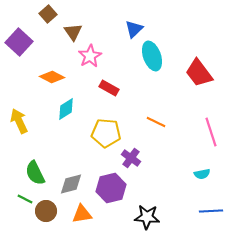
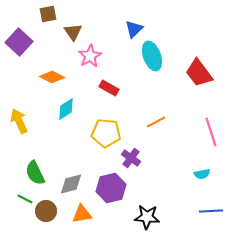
brown square: rotated 30 degrees clockwise
orange line: rotated 54 degrees counterclockwise
